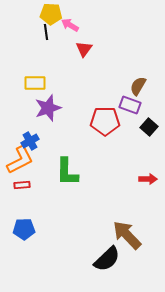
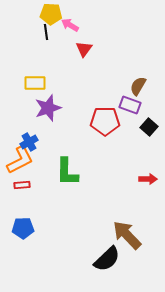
blue cross: moved 1 px left, 1 px down
blue pentagon: moved 1 px left, 1 px up
